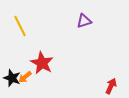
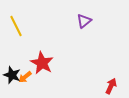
purple triangle: rotated 21 degrees counterclockwise
yellow line: moved 4 px left
black star: moved 3 px up
